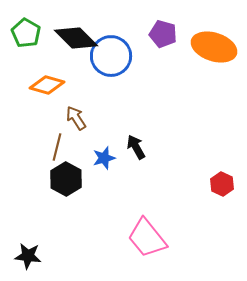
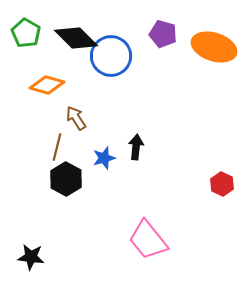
black arrow: rotated 35 degrees clockwise
pink trapezoid: moved 1 px right, 2 px down
black star: moved 3 px right, 1 px down
